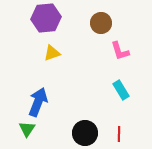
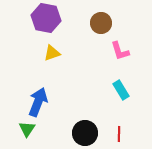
purple hexagon: rotated 16 degrees clockwise
